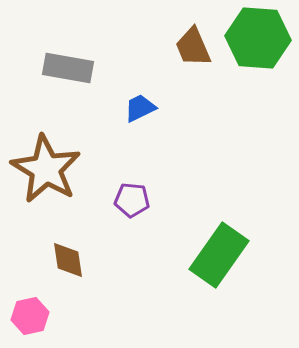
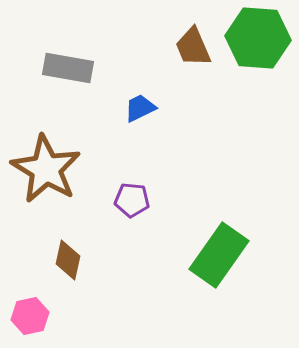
brown diamond: rotated 21 degrees clockwise
